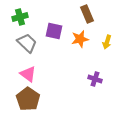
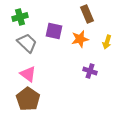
purple cross: moved 5 px left, 8 px up
